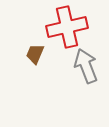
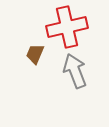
gray arrow: moved 11 px left, 5 px down
